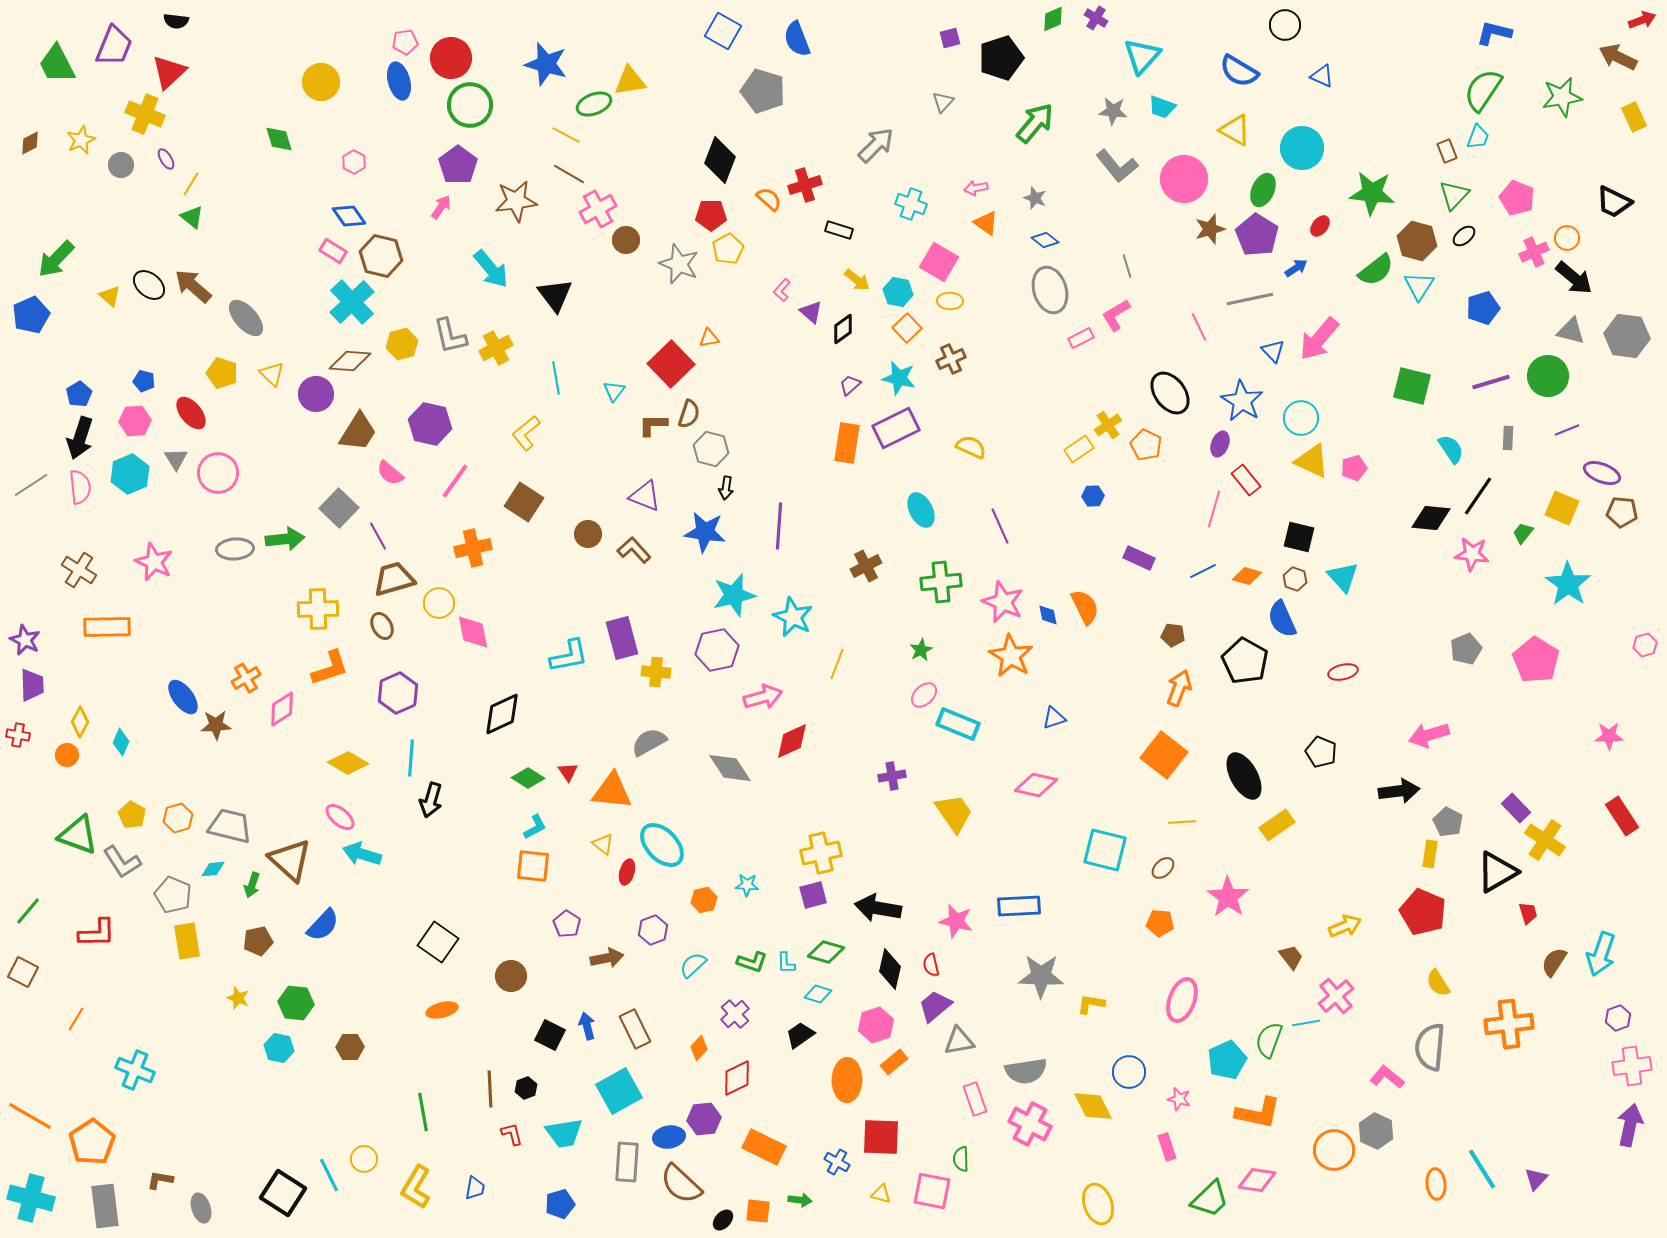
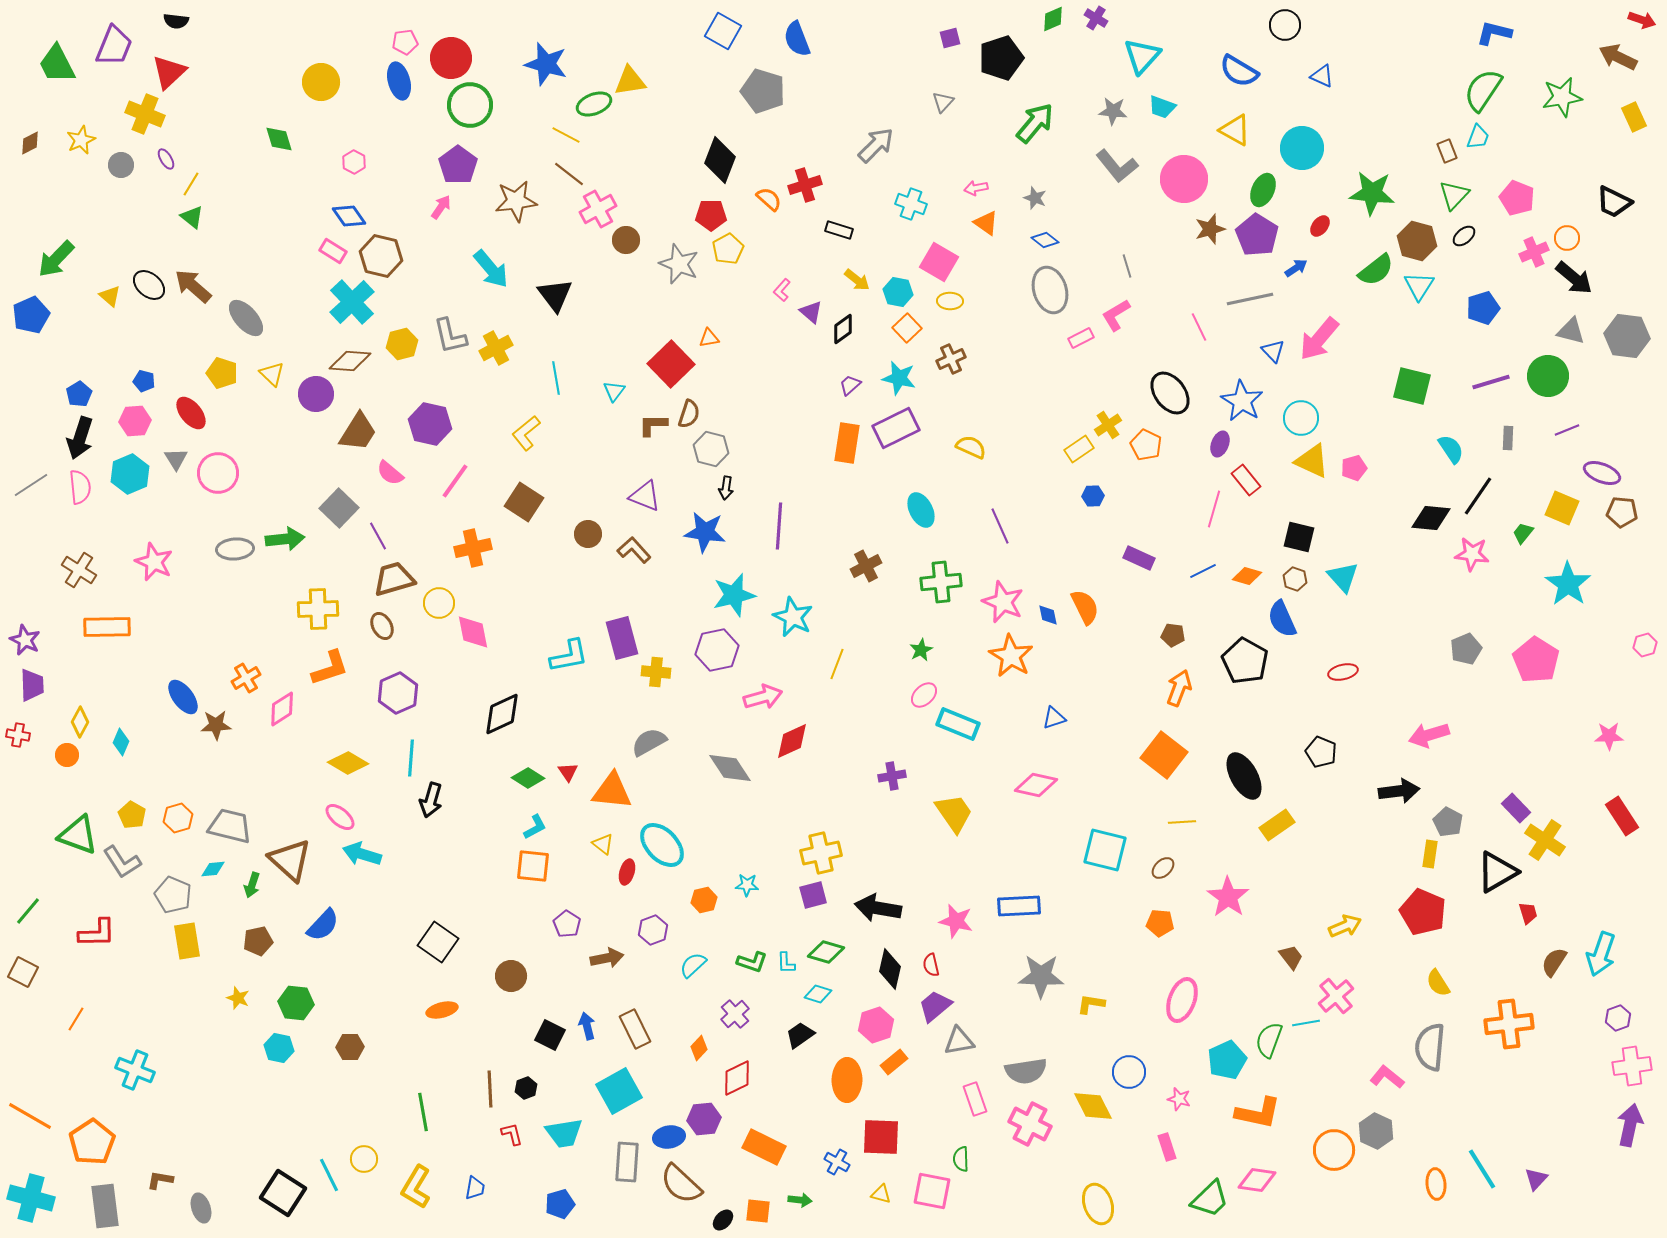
red arrow at (1642, 20): rotated 40 degrees clockwise
brown line at (569, 174): rotated 8 degrees clockwise
